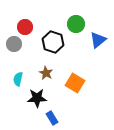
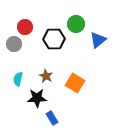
black hexagon: moved 1 px right, 3 px up; rotated 20 degrees counterclockwise
brown star: moved 3 px down
